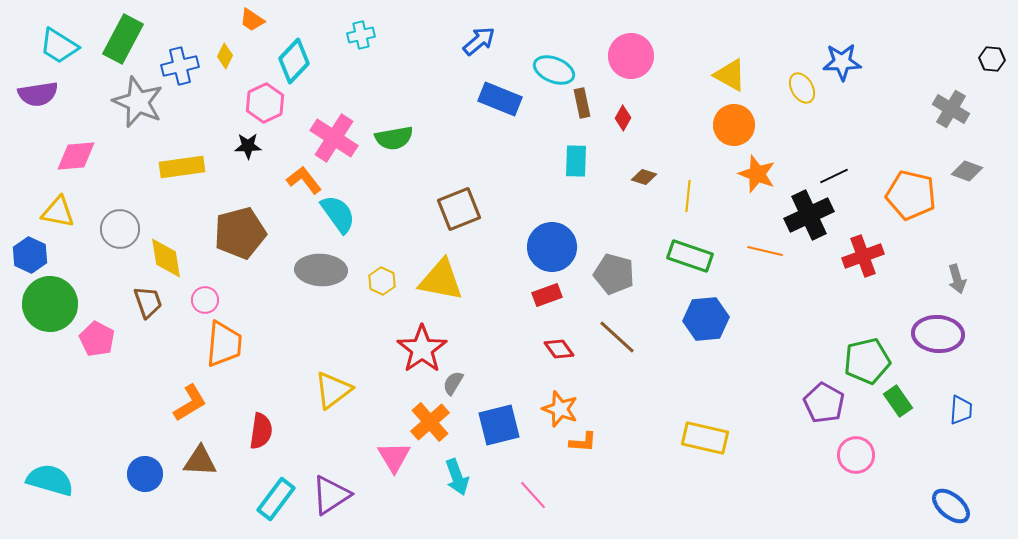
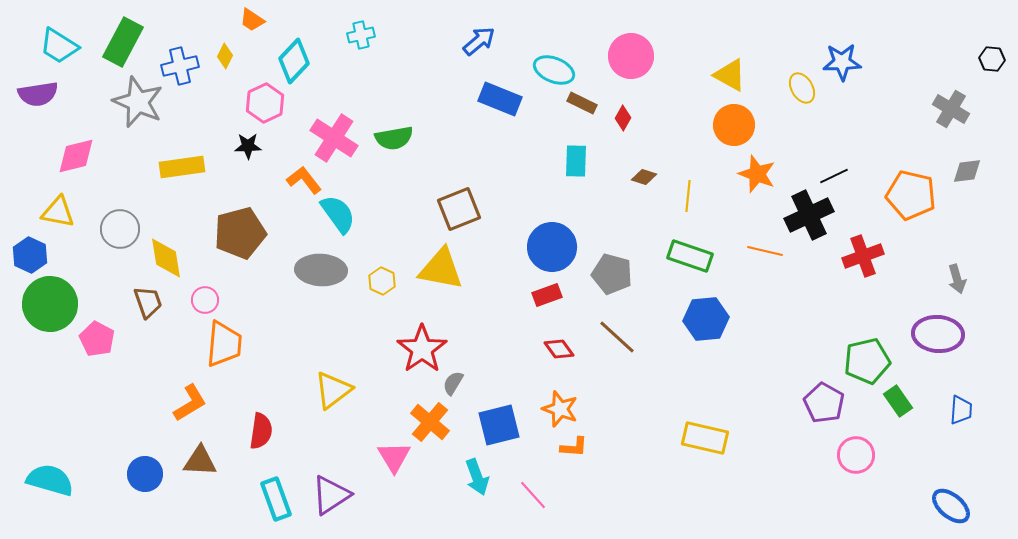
green rectangle at (123, 39): moved 3 px down
brown rectangle at (582, 103): rotated 52 degrees counterclockwise
pink diamond at (76, 156): rotated 9 degrees counterclockwise
gray diamond at (967, 171): rotated 28 degrees counterclockwise
gray pentagon at (614, 274): moved 2 px left
yellow triangle at (441, 280): moved 11 px up
orange cross at (430, 422): rotated 9 degrees counterclockwise
orange L-shape at (583, 442): moved 9 px left, 5 px down
cyan arrow at (457, 477): moved 20 px right
cyan rectangle at (276, 499): rotated 57 degrees counterclockwise
